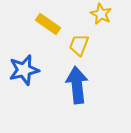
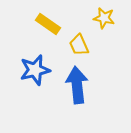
yellow star: moved 3 px right, 4 px down; rotated 15 degrees counterclockwise
yellow trapezoid: rotated 45 degrees counterclockwise
blue star: moved 11 px right
